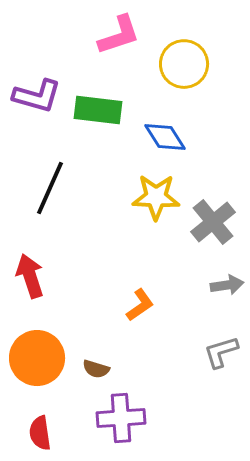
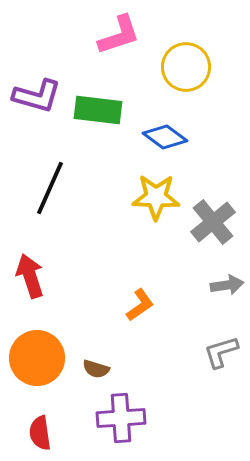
yellow circle: moved 2 px right, 3 px down
blue diamond: rotated 21 degrees counterclockwise
